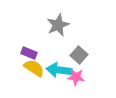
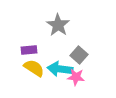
gray star: rotated 15 degrees counterclockwise
purple rectangle: moved 3 px up; rotated 28 degrees counterclockwise
cyan arrow: moved 1 px right, 1 px up
